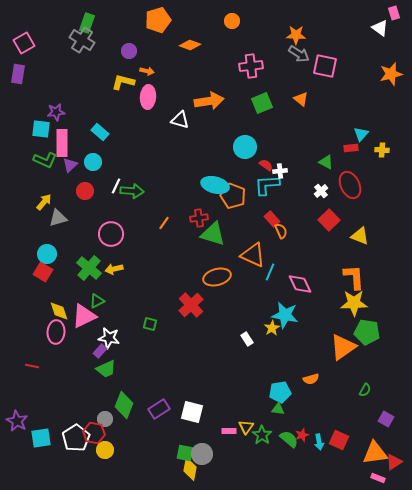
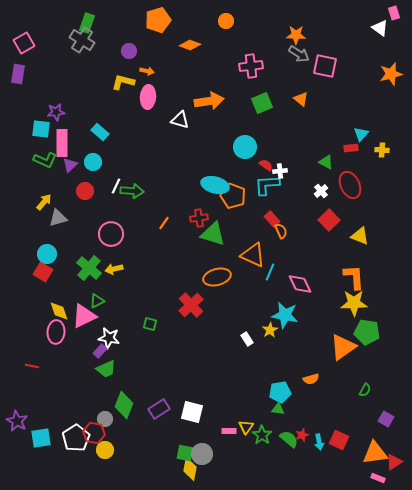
orange circle at (232, 21): moved 6 px left
yellow star at (272, 328): moved 2 px left, 2 px down
